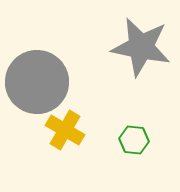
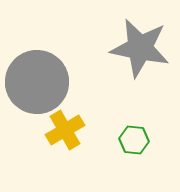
gray star: moved 1 px left, 1 px down
yellow cross: rotated 30 degrees clockwise
